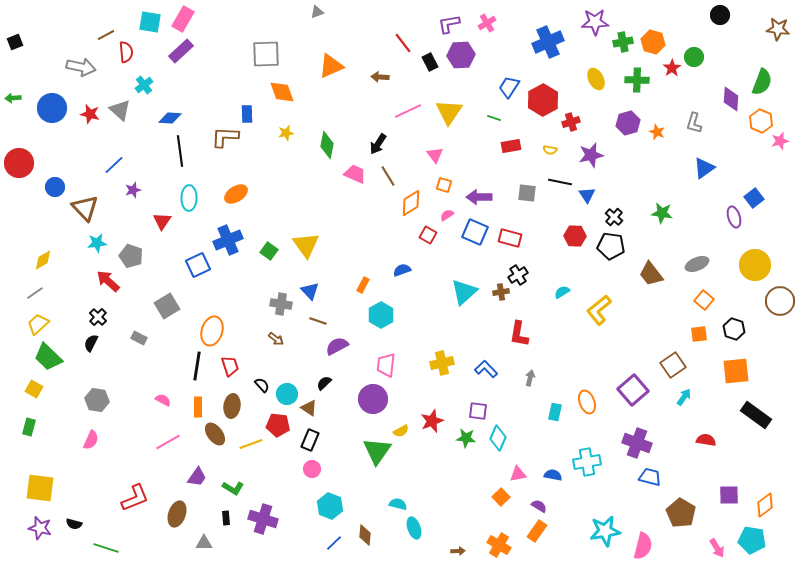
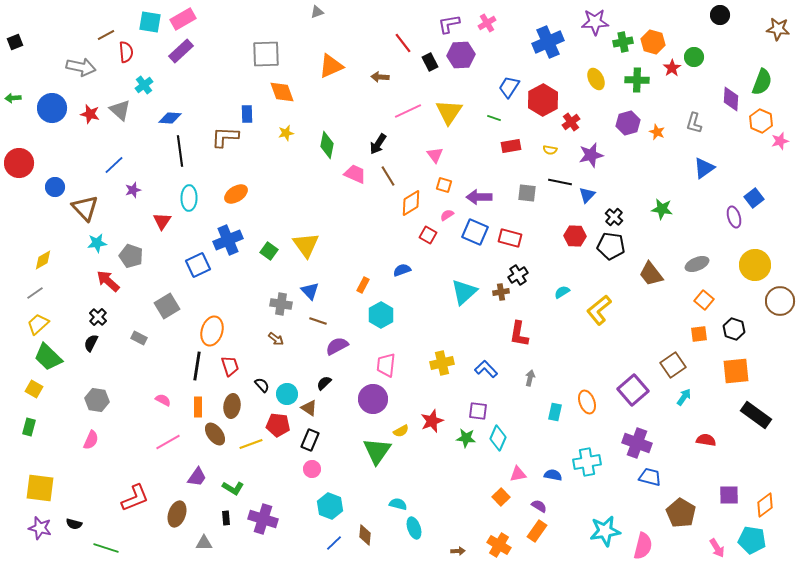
pink rectangle at (183, 19): rotated 30 degrees clockwise
red cross at (571, 122): rotated 18 degrees counterclockwise
blue triangle at (587, 195): rotated 18 degrees clockwise
green star at (662, 213): moved 4 px up
